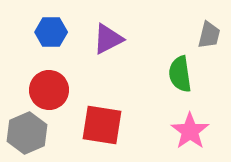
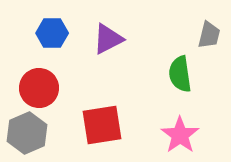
blue hexagon: moved 1 px right, 1 px down
red circle: moved 10 px left, 2 px up
red square: rotated 18 degrees counterclockwise
pink star: moved 10 px left, 4 px down
